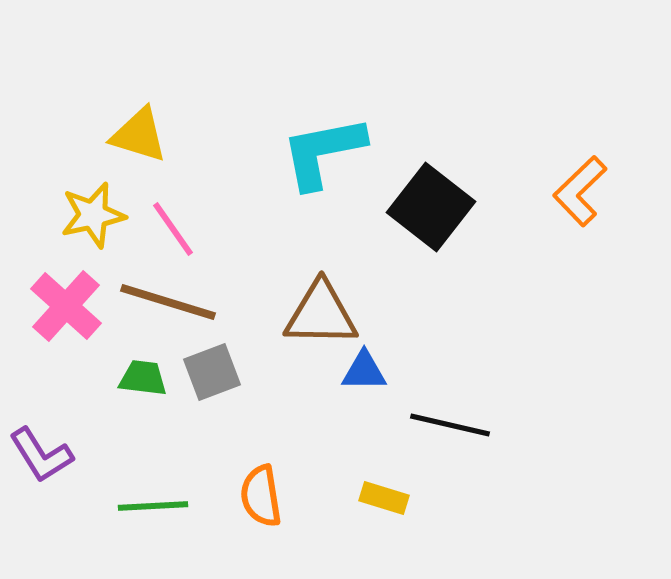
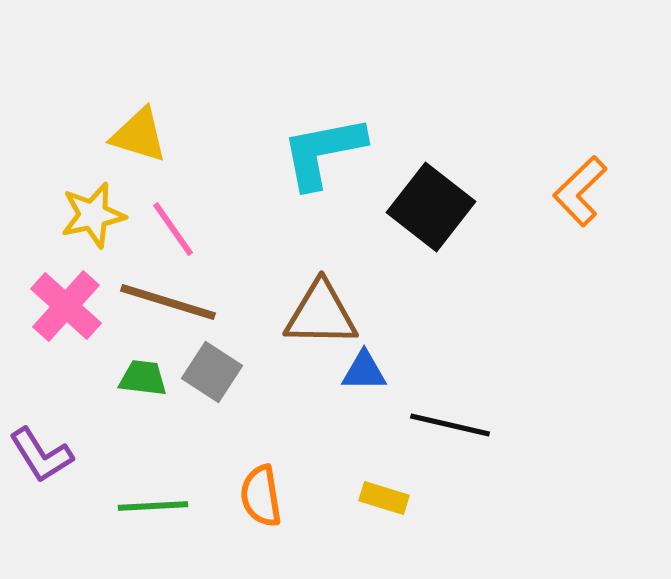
gray square: rotated 36 degrees counterclockwise
